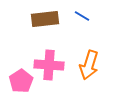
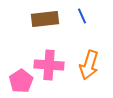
blue line: rotated 35 degrees clockwise
